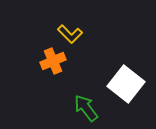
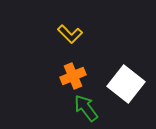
orange cross: moved 20 px right, 15 px down
